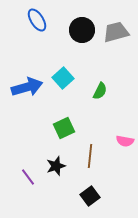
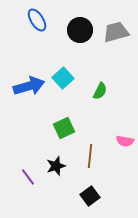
black circle: moved 2 px left
blue arrow: moved 2 px right, 1 px up
